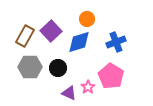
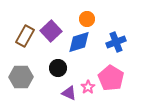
gray hexagon: moved 9 px left, 10 px down
pink pentagon: moved 2 px down
